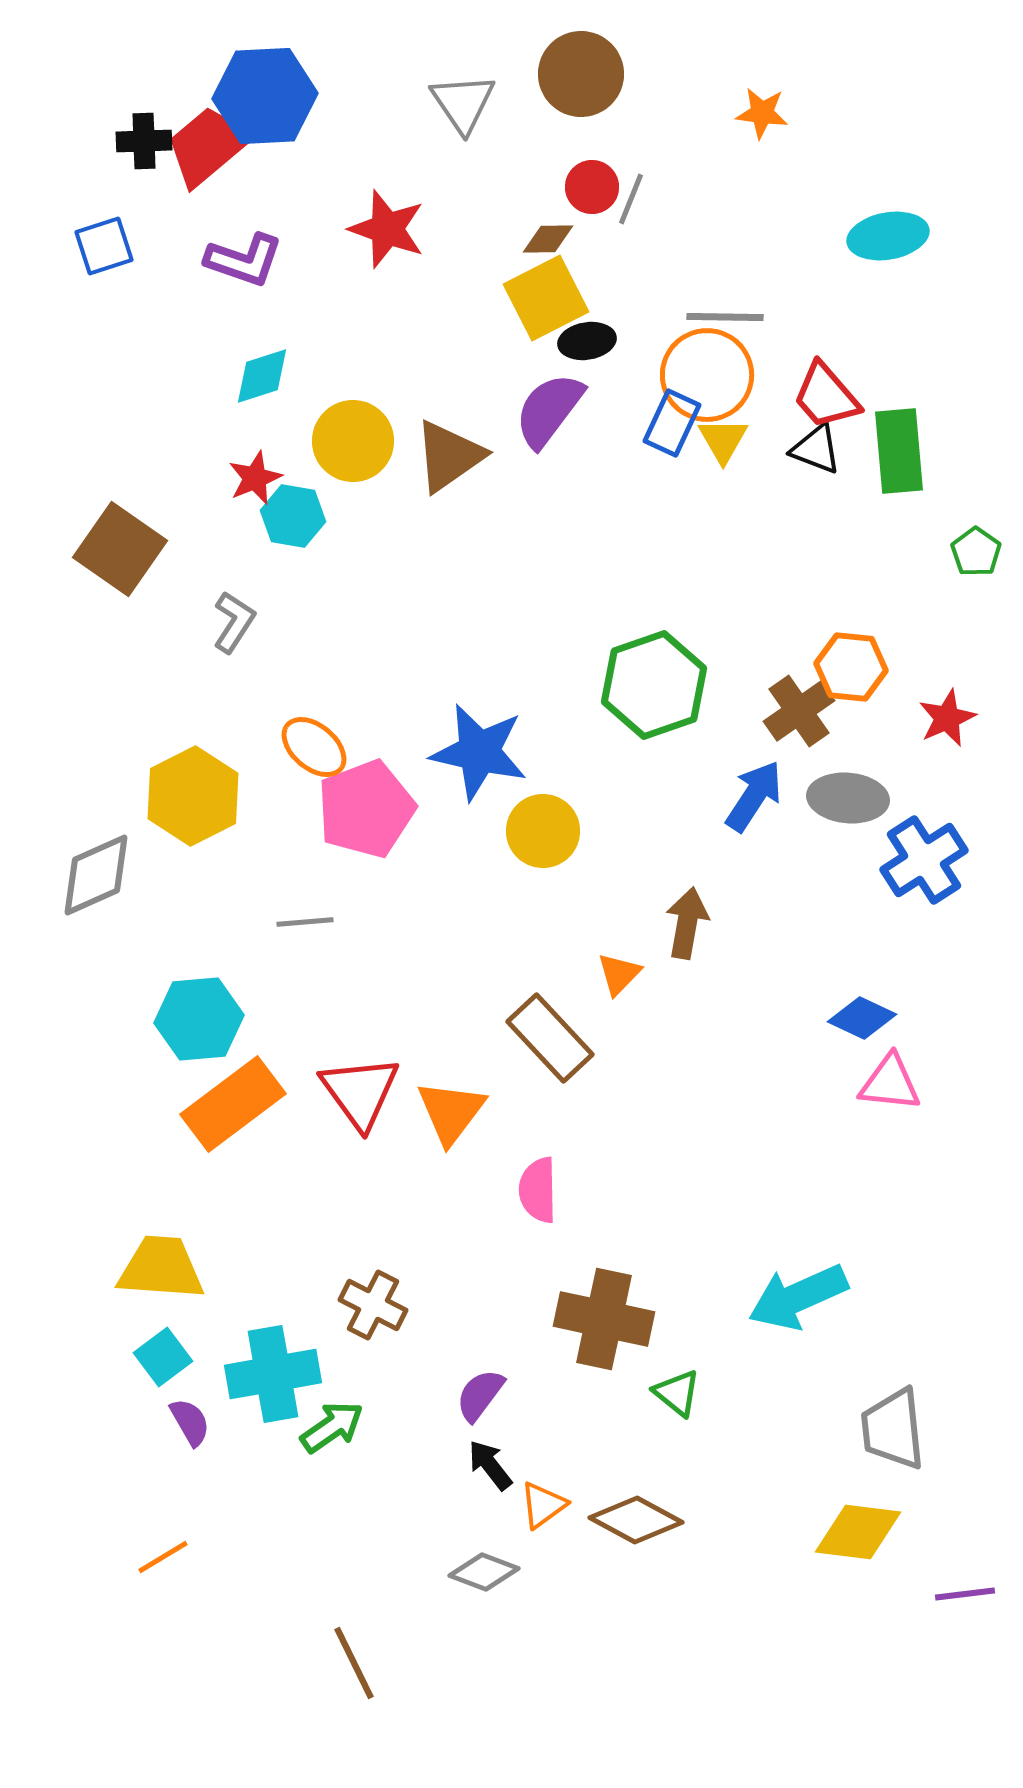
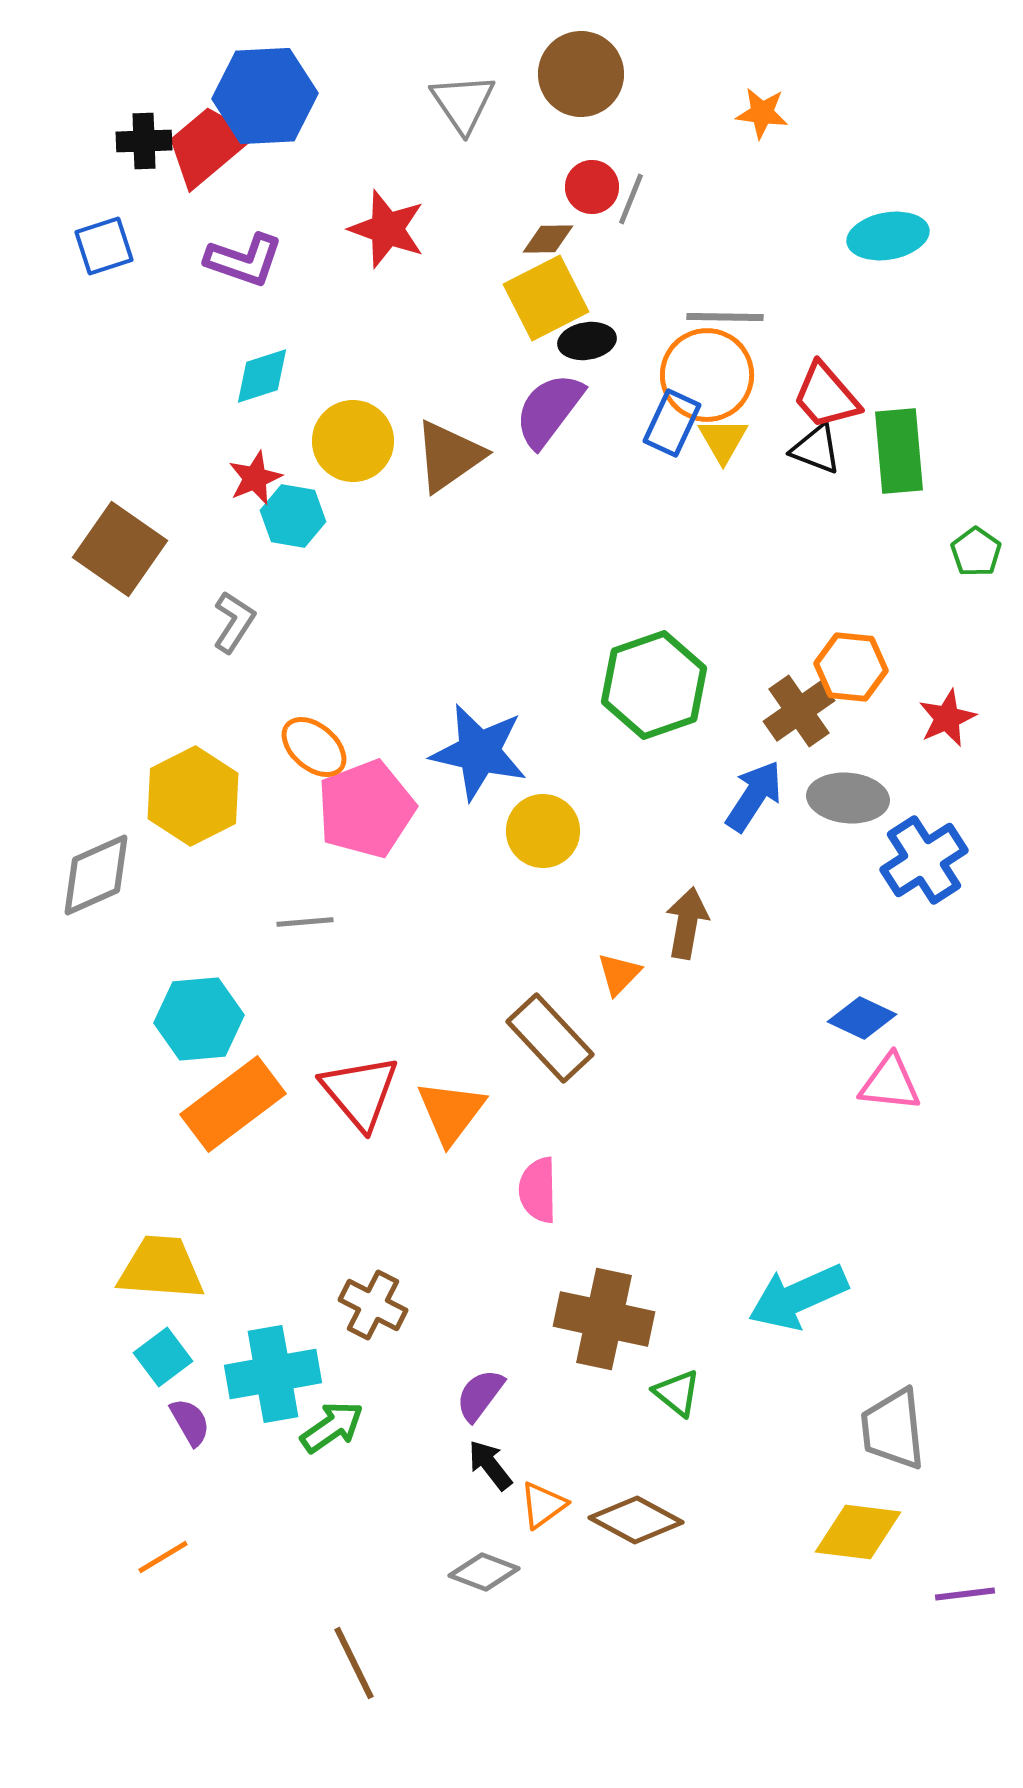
red triangle at (360, 1092): rotated 4 degrees counterclockwise
